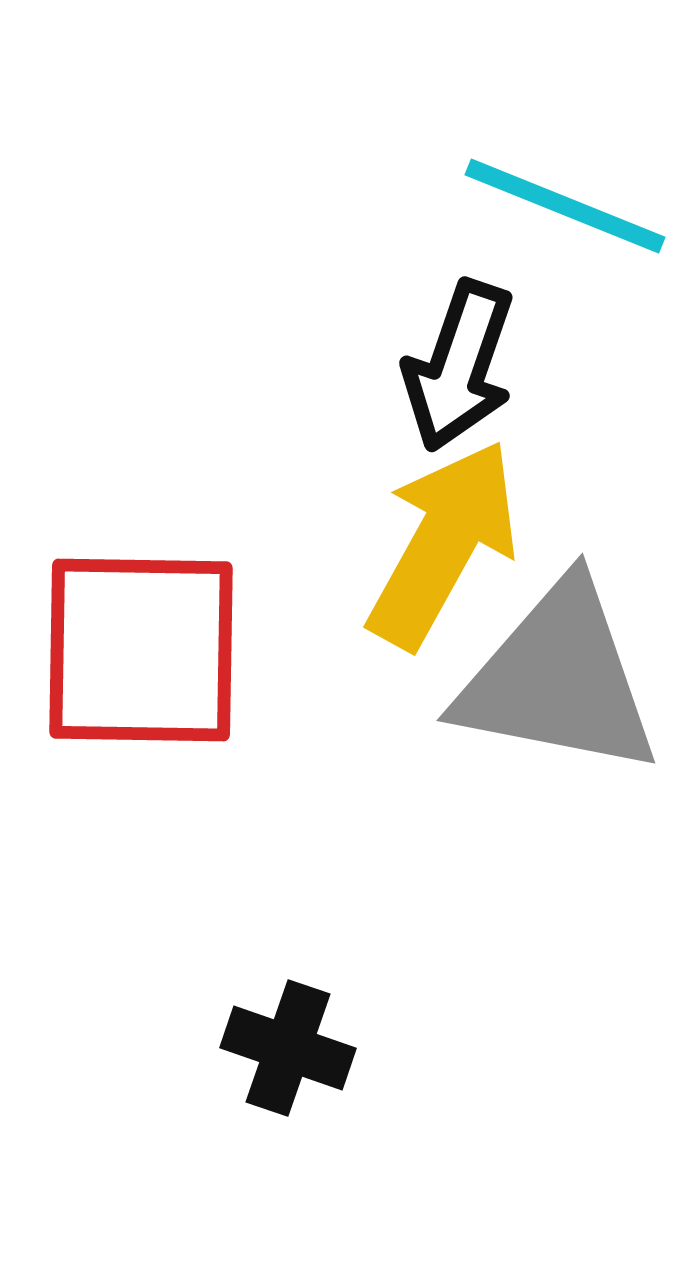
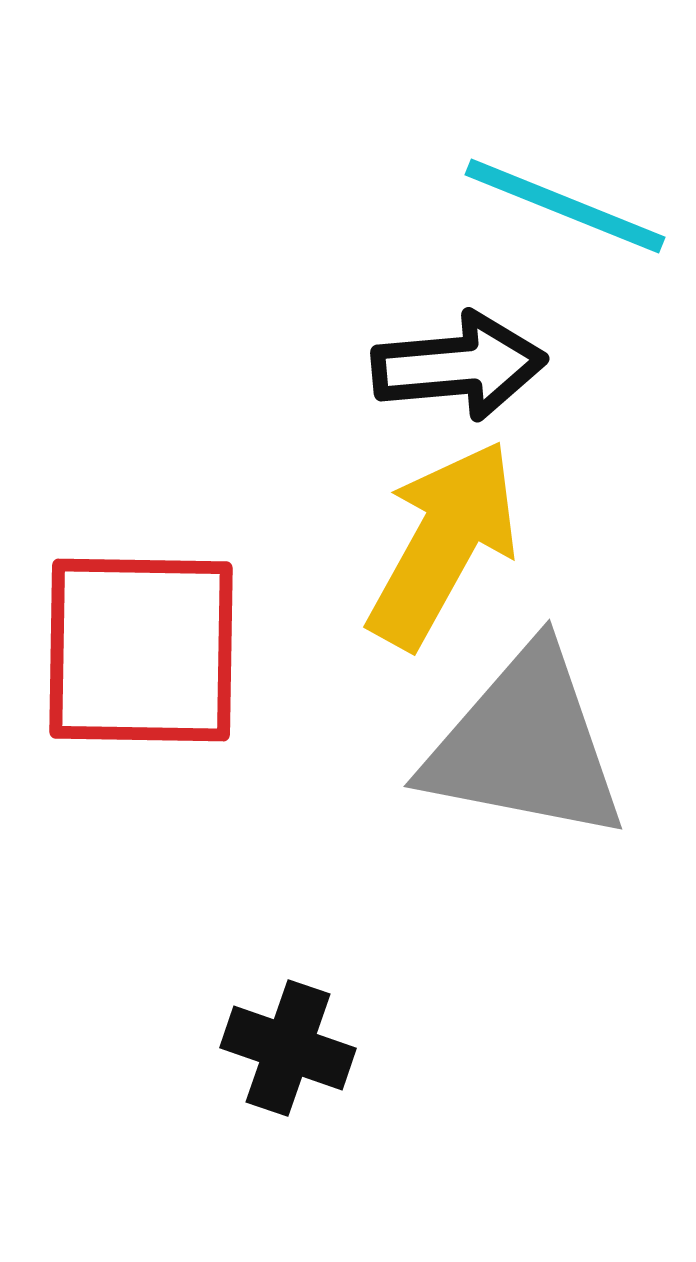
black arrow: rotated 114 degrees counterclockwise
gray triangle: moved 33 px left, 66 px down
